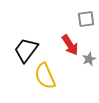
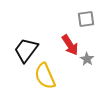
gray star: moved 2 px left; rotated 16 degrees counterclockwise
